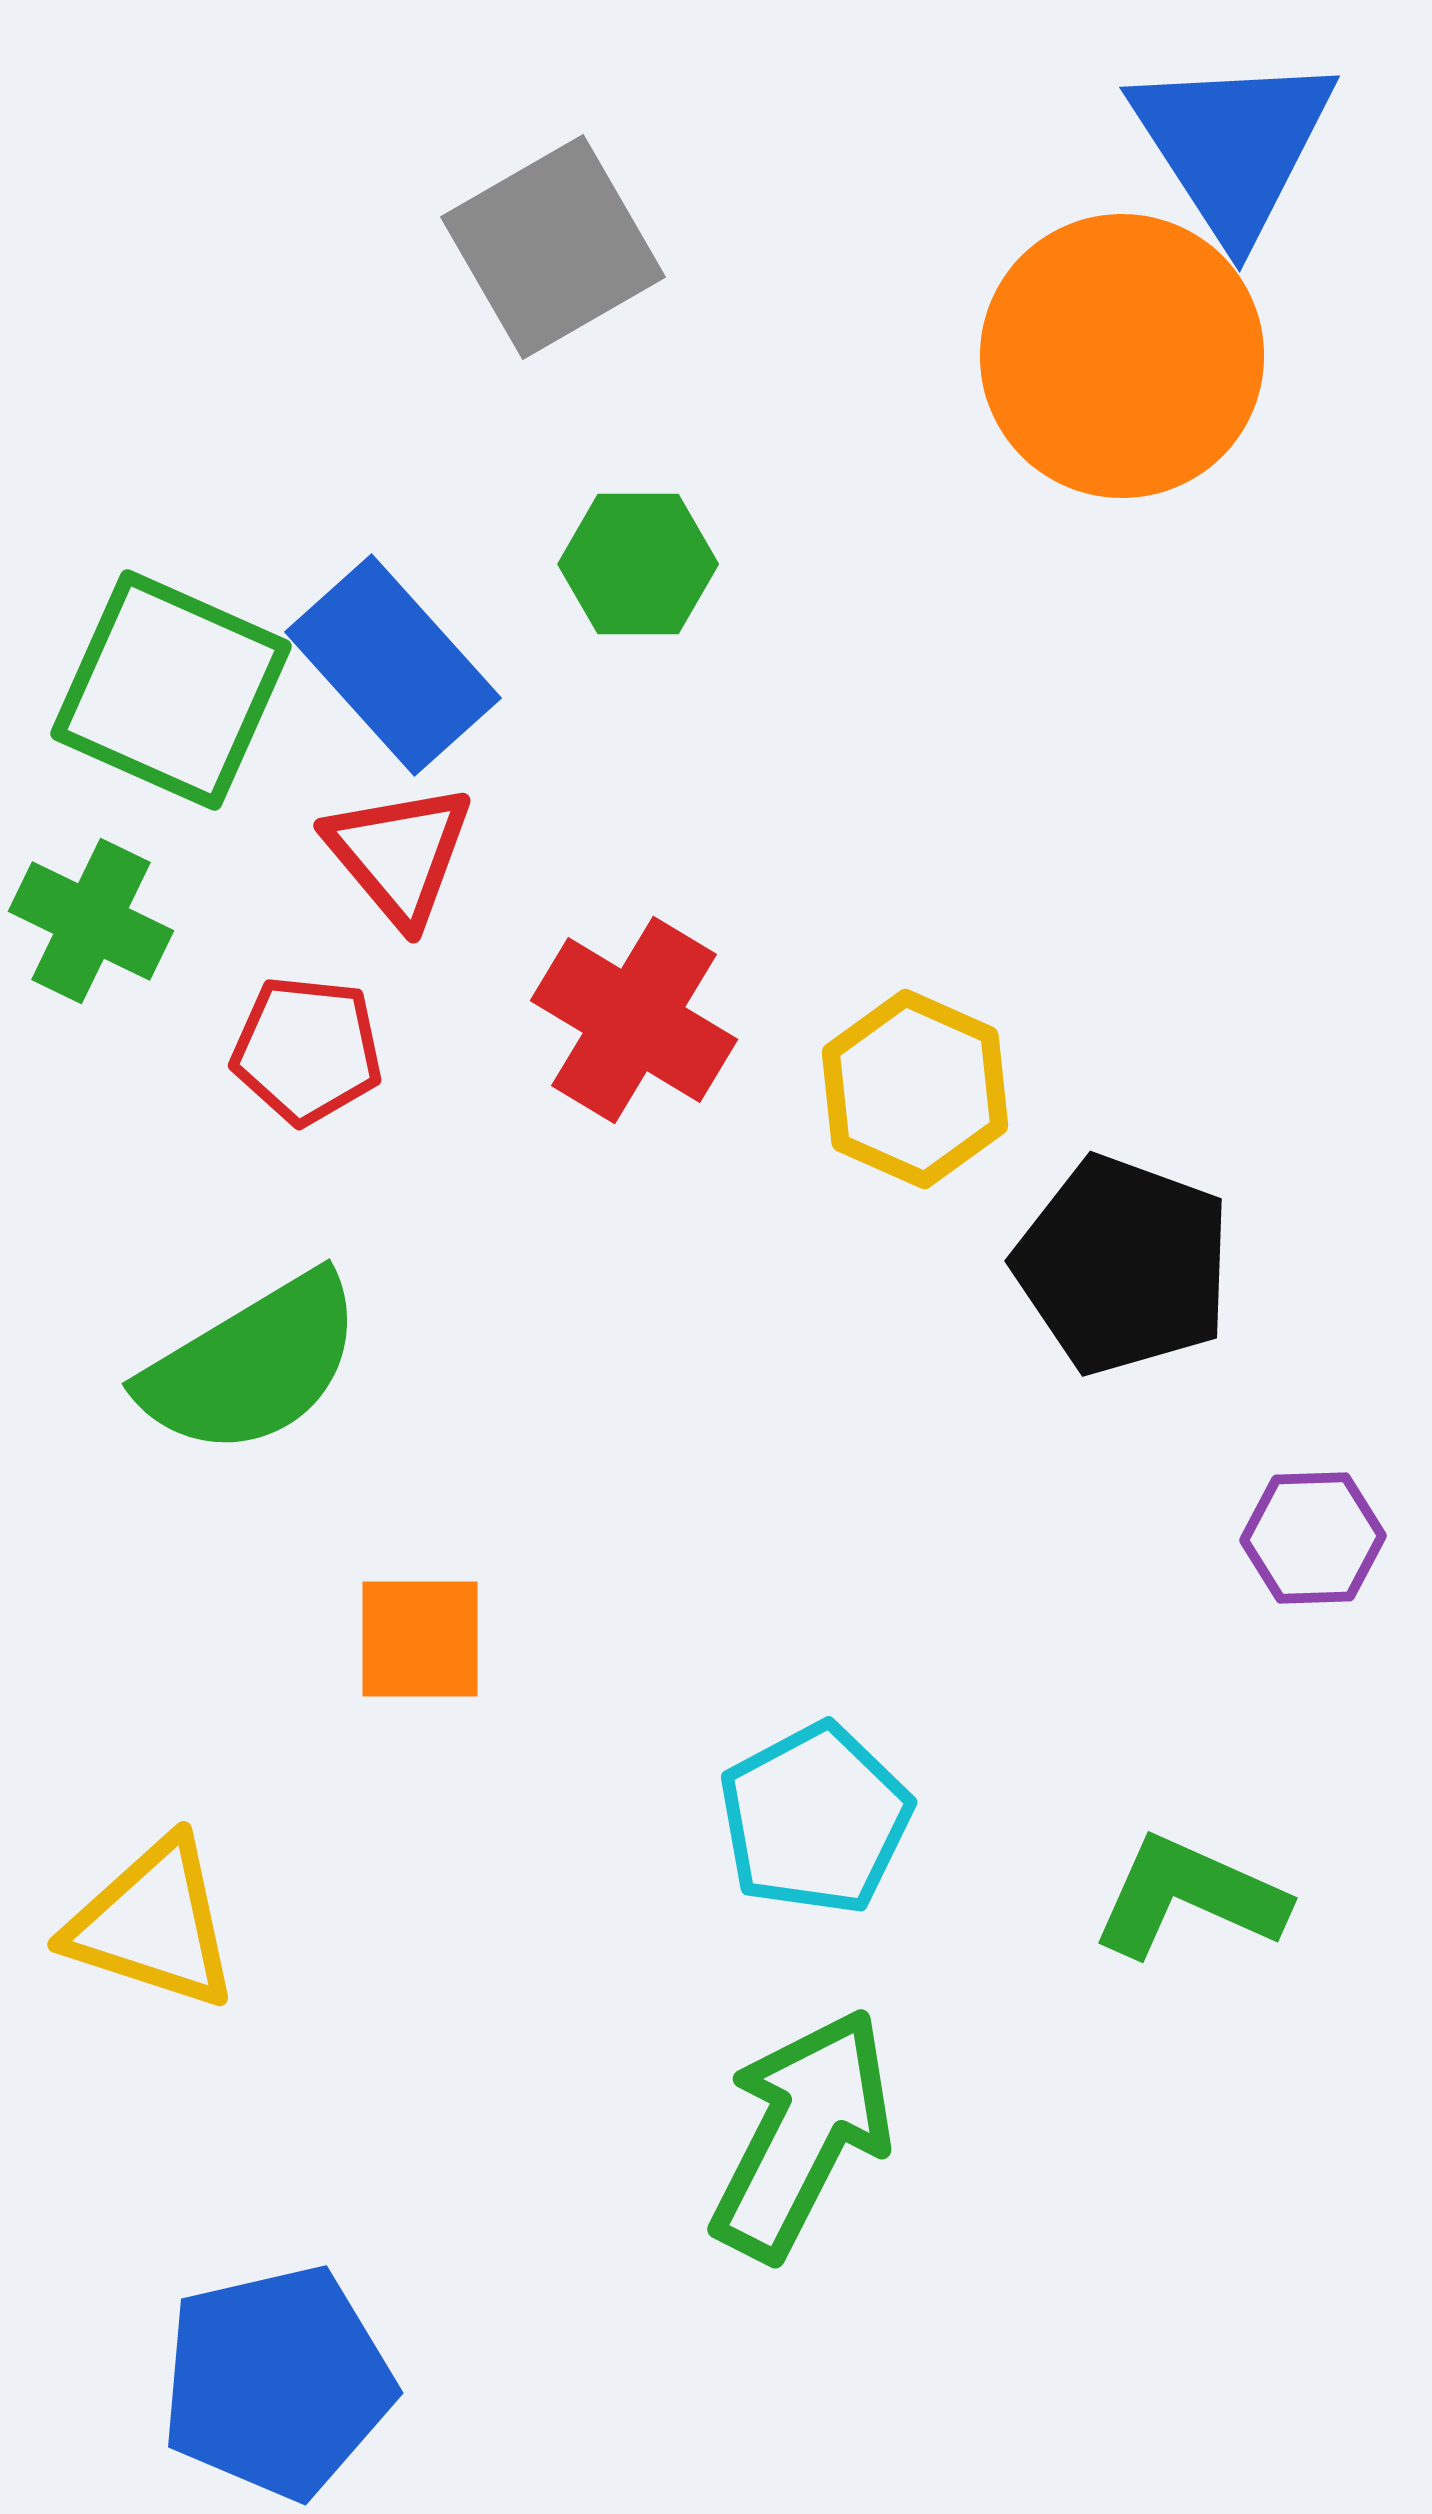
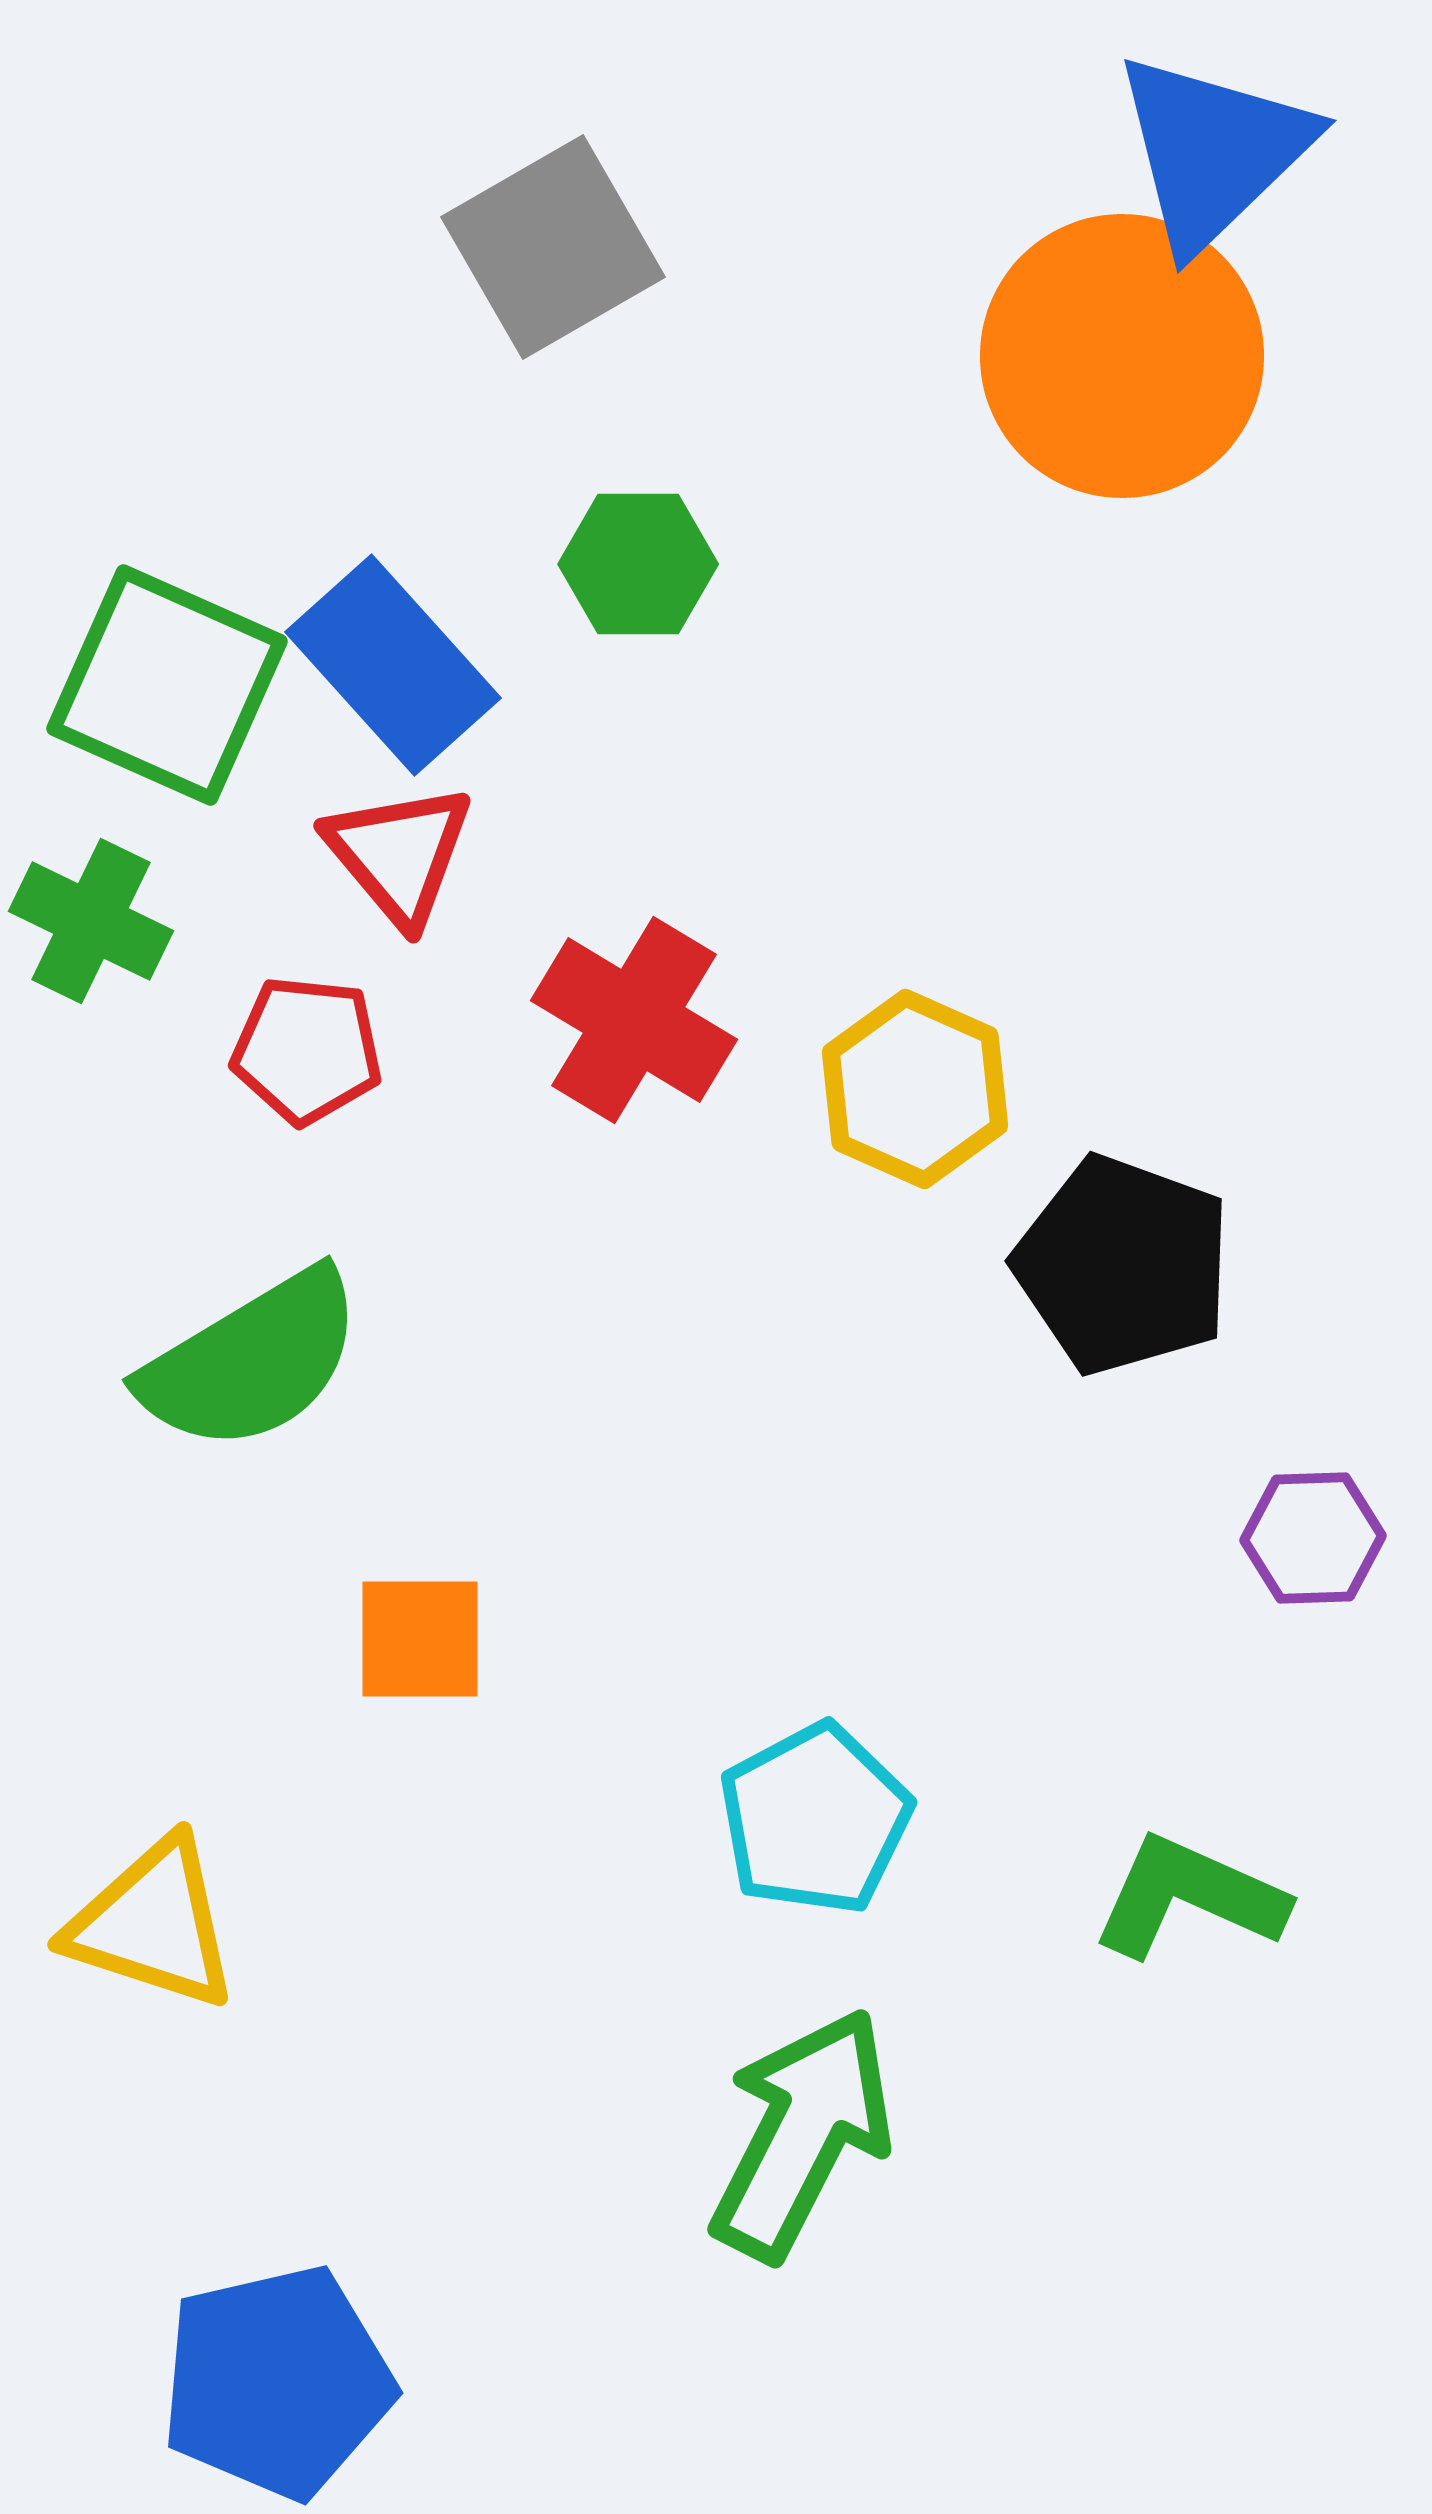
blue triangle: moved 20 px left, 6 px down; rotated 19 degrees clockwise
green square: moved 4 px left, 5 px up
green semicircle: moved 4 px up
